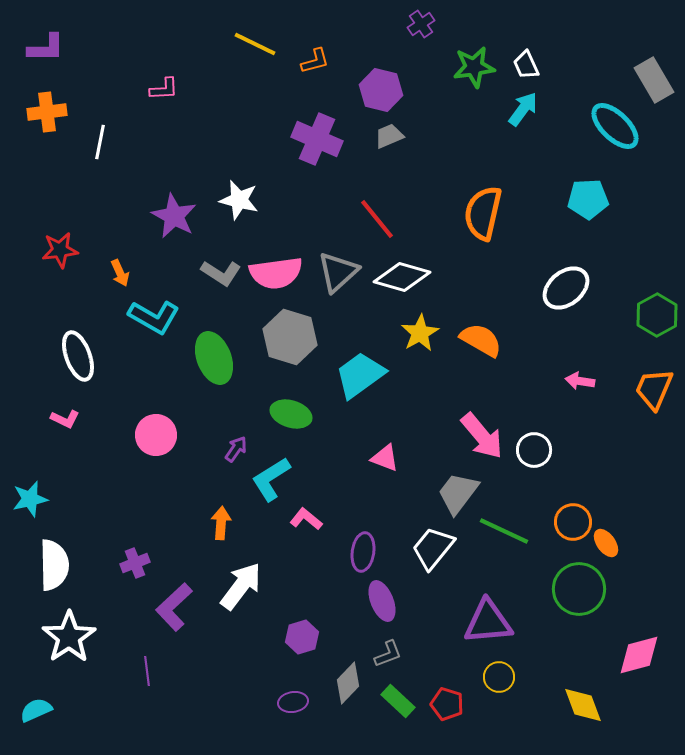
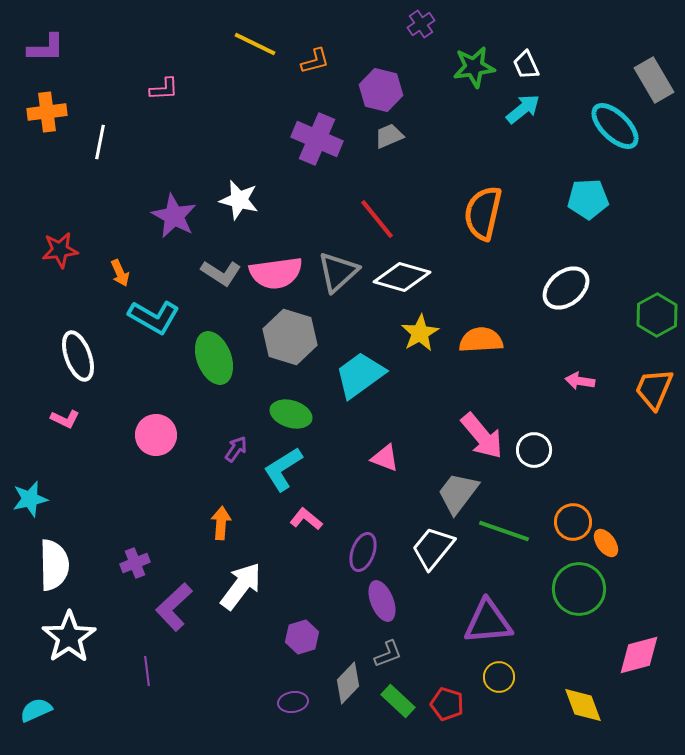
cyan arrow at (523, 109): rotated 15 degrees clockwise
orange semicircle at (481, 340): rotated 33 degrees counterclockwise
cyan L-shape at (271, 479): moved 12 px right, 10 px up
green line at (504, 531): rotated 6 degrees counterclockwise
purple ellipse at (363, 552): rotated 12 degrees clockwise
